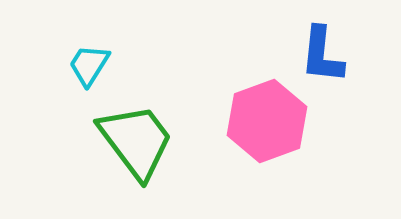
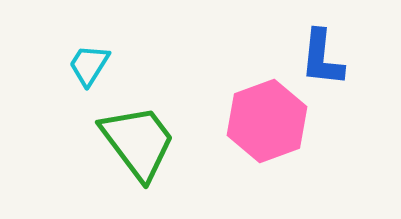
blue L-shape: moved 3 px down
green trapezoid: moved 2 px right, 1 px down
